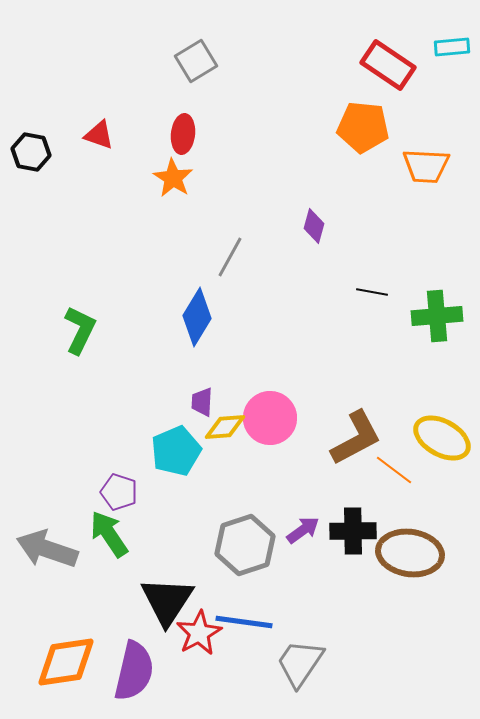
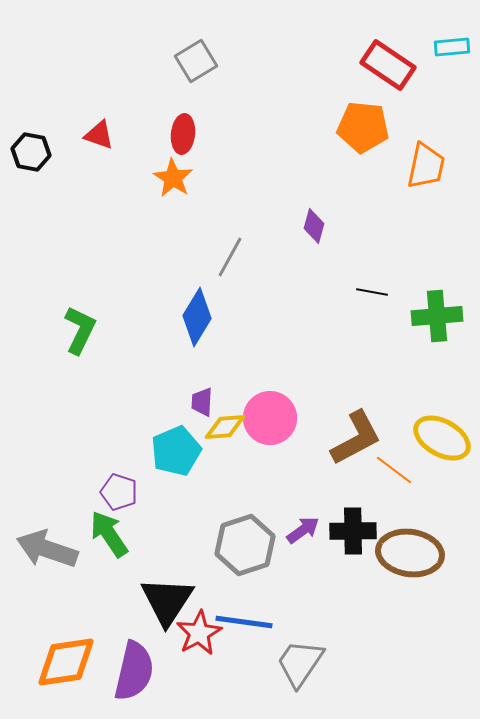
orange trapezoid: rotated 81 degrees counterclockwise
